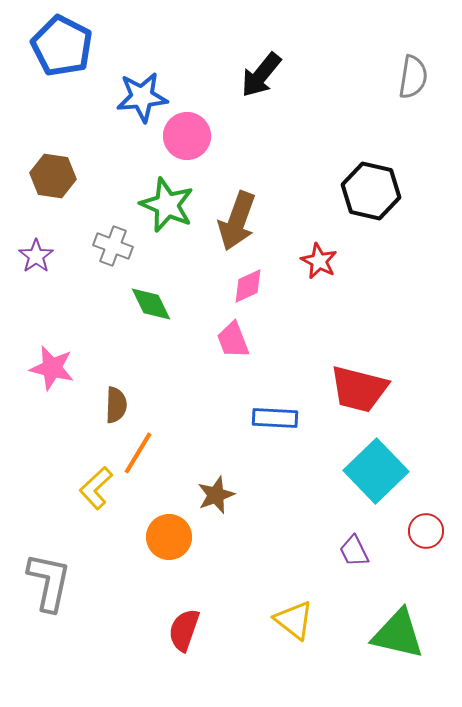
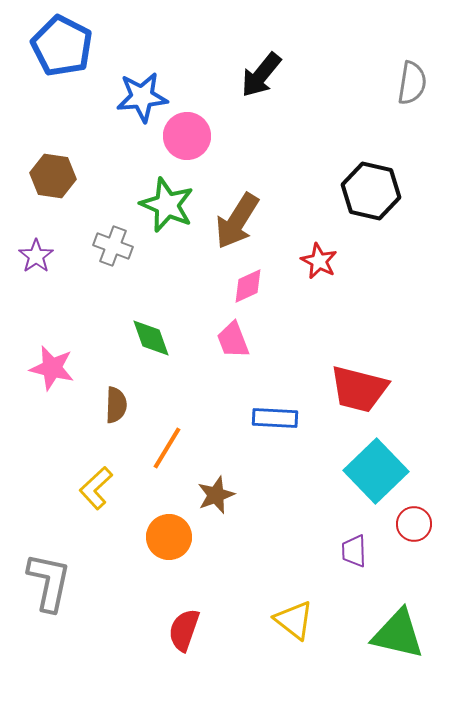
gray semicircle: moved 1 px left, 6 px down
brown arrow: rotated 12 degrees clockwise
green diamond: moved 34 px down; rotated 6 degrees clockwise
orange line: moved 29 px right, 5 px up
red circle: moved 12 px left, 7 px up
purple trapezoid: rotated 24 degrees clockwise
